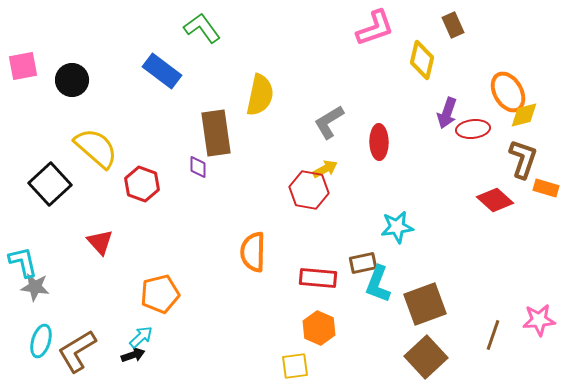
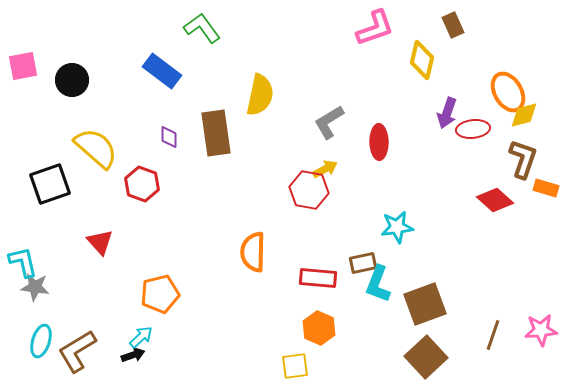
purple diamond at (198, 167): moved 29 px left, 30 px up
black square at (50, 184): rotated 24 degrees clockwise
pink star at (539, 320): moved 2 px right, 10 px down
